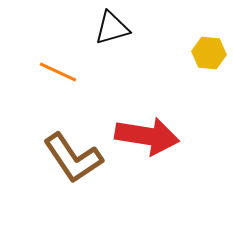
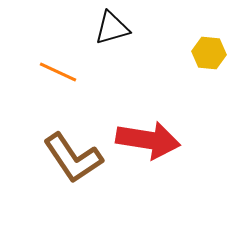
red arrow: moved 1 px right, 4 px down
